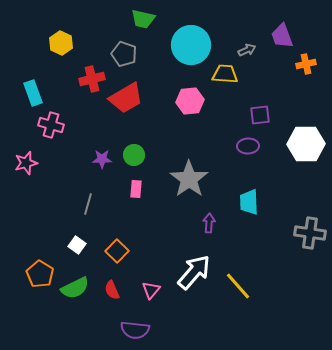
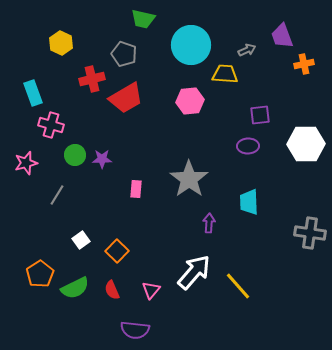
orange cross: moved 2 px left
green circle: moved 59 px left
gray line: moved 31 px left, 9 px up; rotated 15 degrees clockwise
white square: moved 4 px right, 5 px up; rotated 18 degrees clockwise
orange pentagon: rotated 8 degrees clockwise
